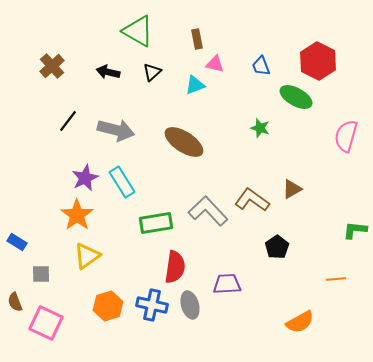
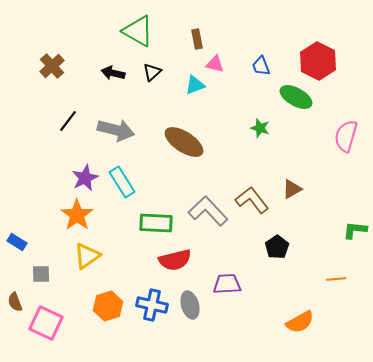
black arrow: moved 5 px right, 1 px down
brown L-shape: rotated 16 degrees clockwise
green rectangle: rotated 12 degrees clockwise
red semicircle: moved 7 px up; rotated 68 degrees clockwise
